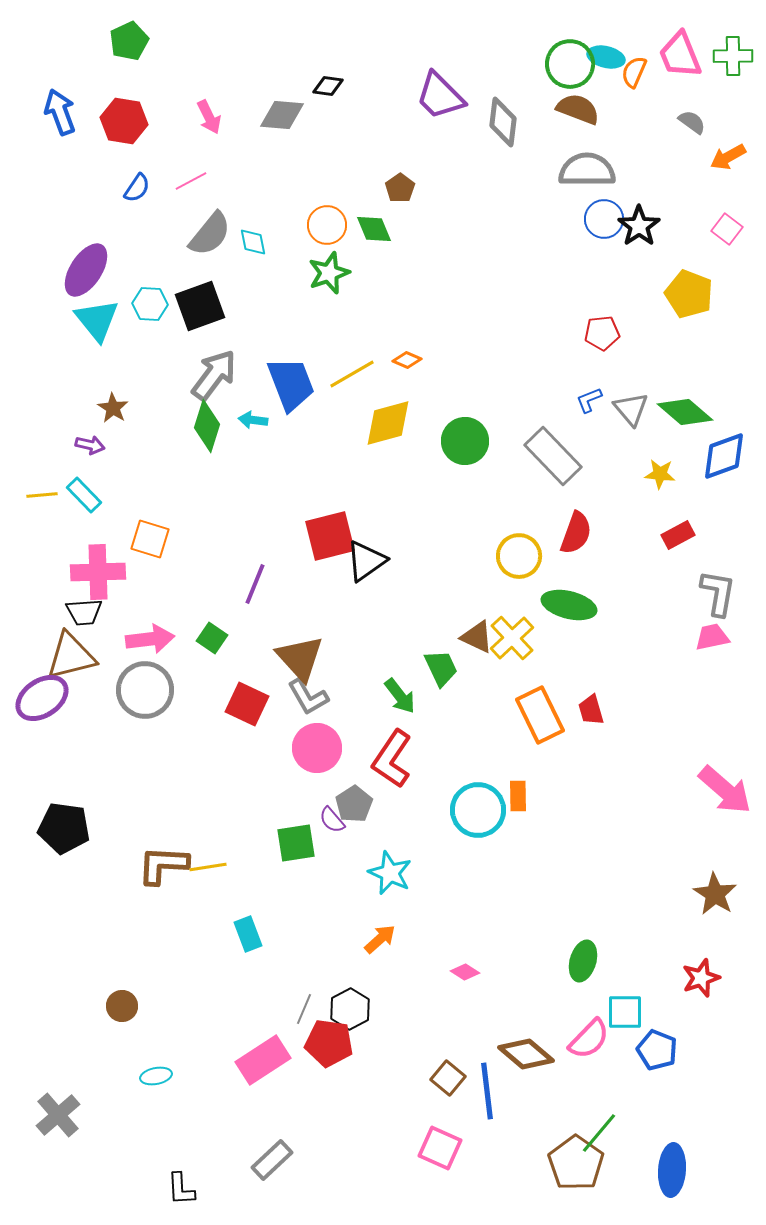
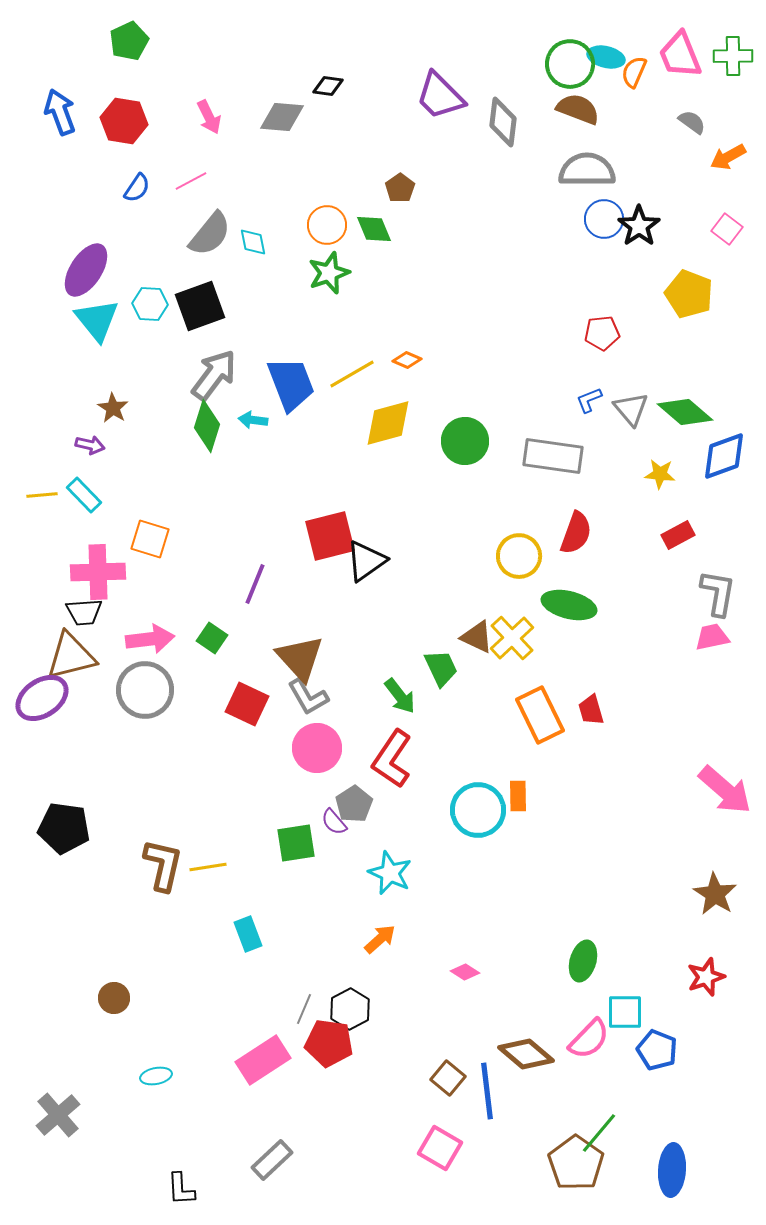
gray diamond at (282, 115): moved 2 px down
gray rectangle at (553, 456): rotated 38 degrees counterclockwise
purple semicircle at (332, 820): moved 2 px right, 2 px down
brown L-shape at (163, 865): rotated 100 degrees clockwise
red star at (701, 978): moved 5 px right, 1 px up
brown circle at (122, 1006): moved 8 px left, 8 px up
pink square at (440, 1148): rotated 6 degrees clockwise
